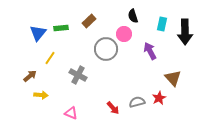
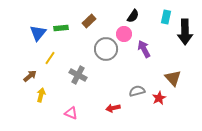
black semicircle: rotated 128 degrees counterclockwise
cyan rectangle: moved 4 px right, 7 px up
purple arrow: moved 6 px left, 2 px up
yellow arrow: rotated 80 degrees counterclockwise
gray semicircle: moved 11 px up
red arrow: rotated 120 degrees clockwise
